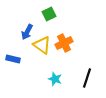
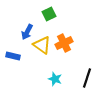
blue rectangle: moved 3 px up
